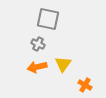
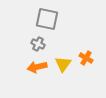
gray square: moved 1 px left
orange cross: moved 1 px right, 27 px up
